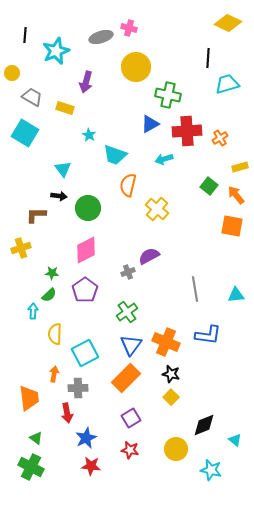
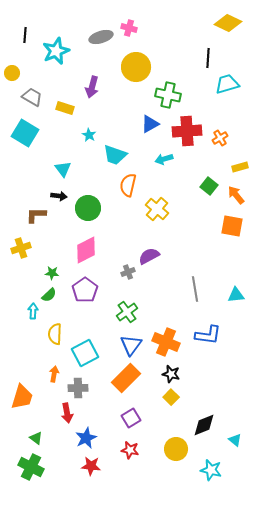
purple arrow at (86, 82): moved 6 px right, 5 px down
orange trapezoid at (29, 398): moved 7 px left, 1 px up; rotated 24 degrees clockwise
